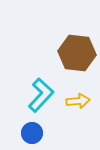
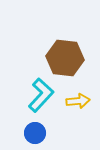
brown hexagon: moved 12 px left, 5 px down
blue circle: moved 3 px right
